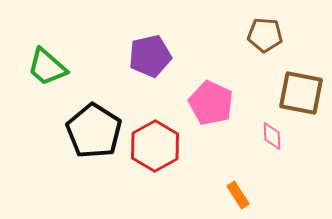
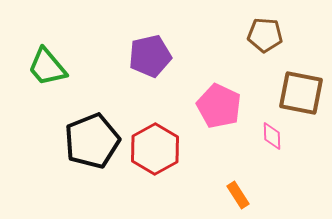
green trapezoid: rotated 9 degrees clockwise
pink pentagon: moved 8 px right, 3 px down
black pentagon: moved 2 px left, 10 px down; rotated 18 degrees clockwise
red hexagon: moved 3 px down
